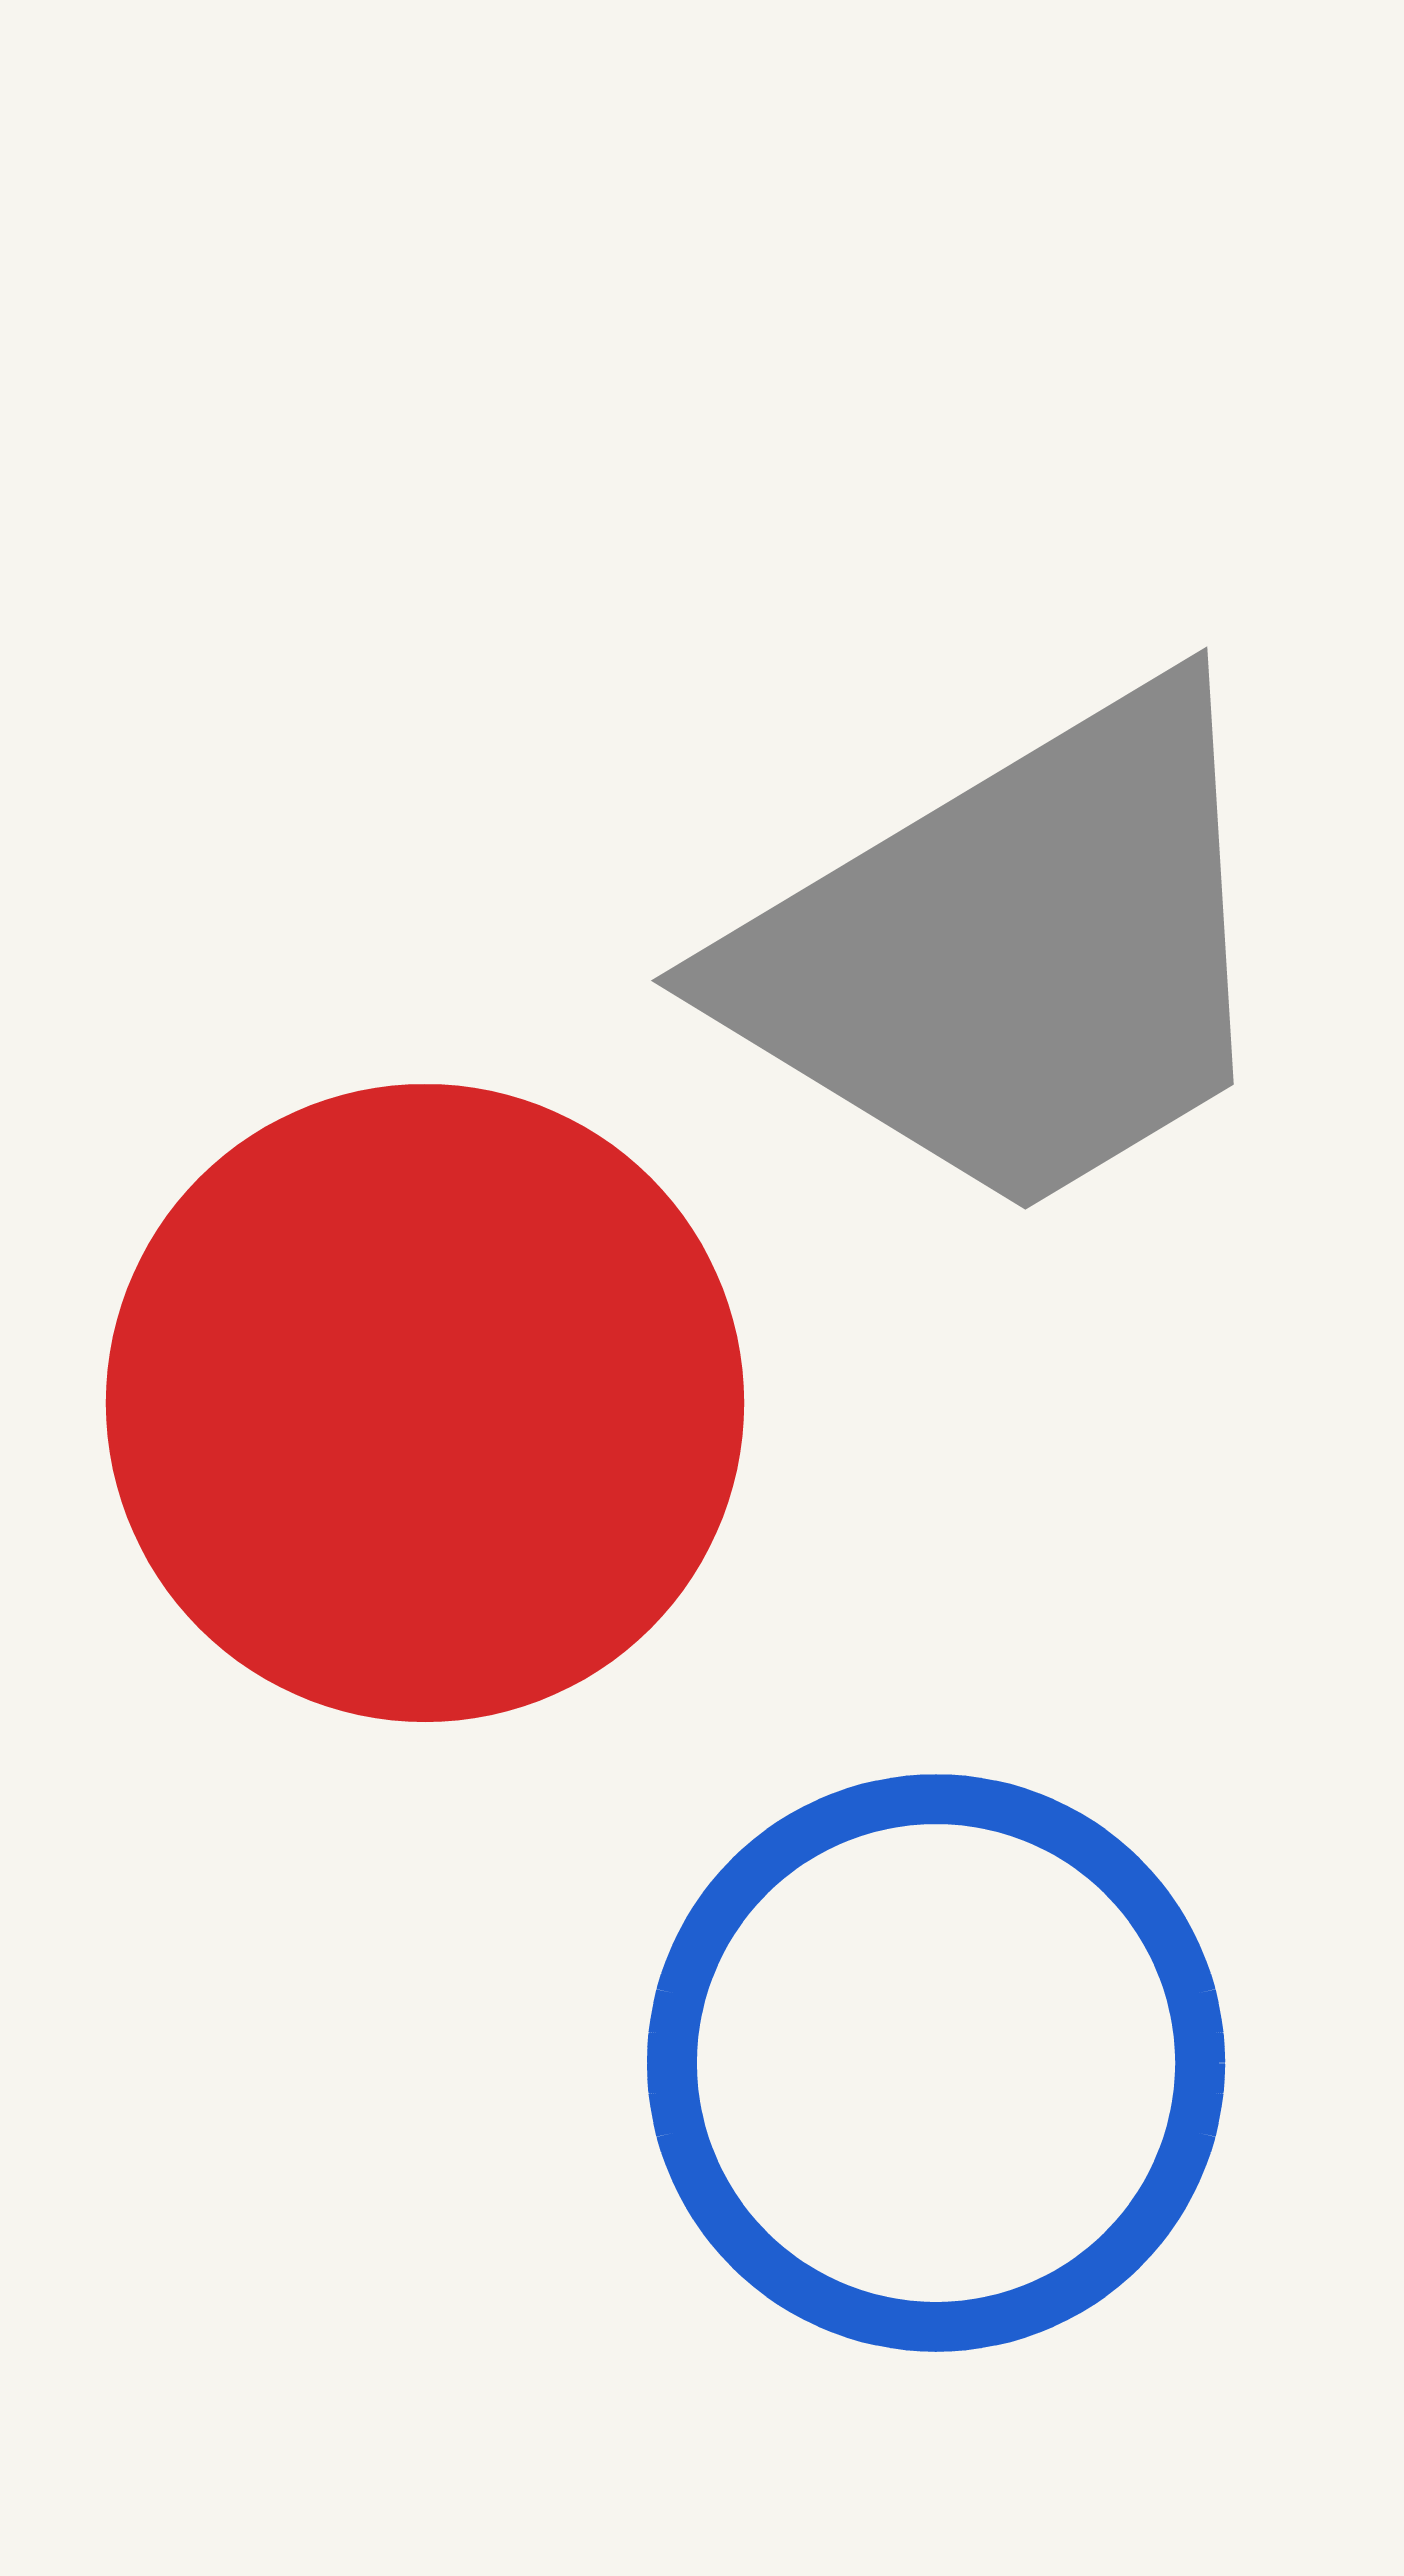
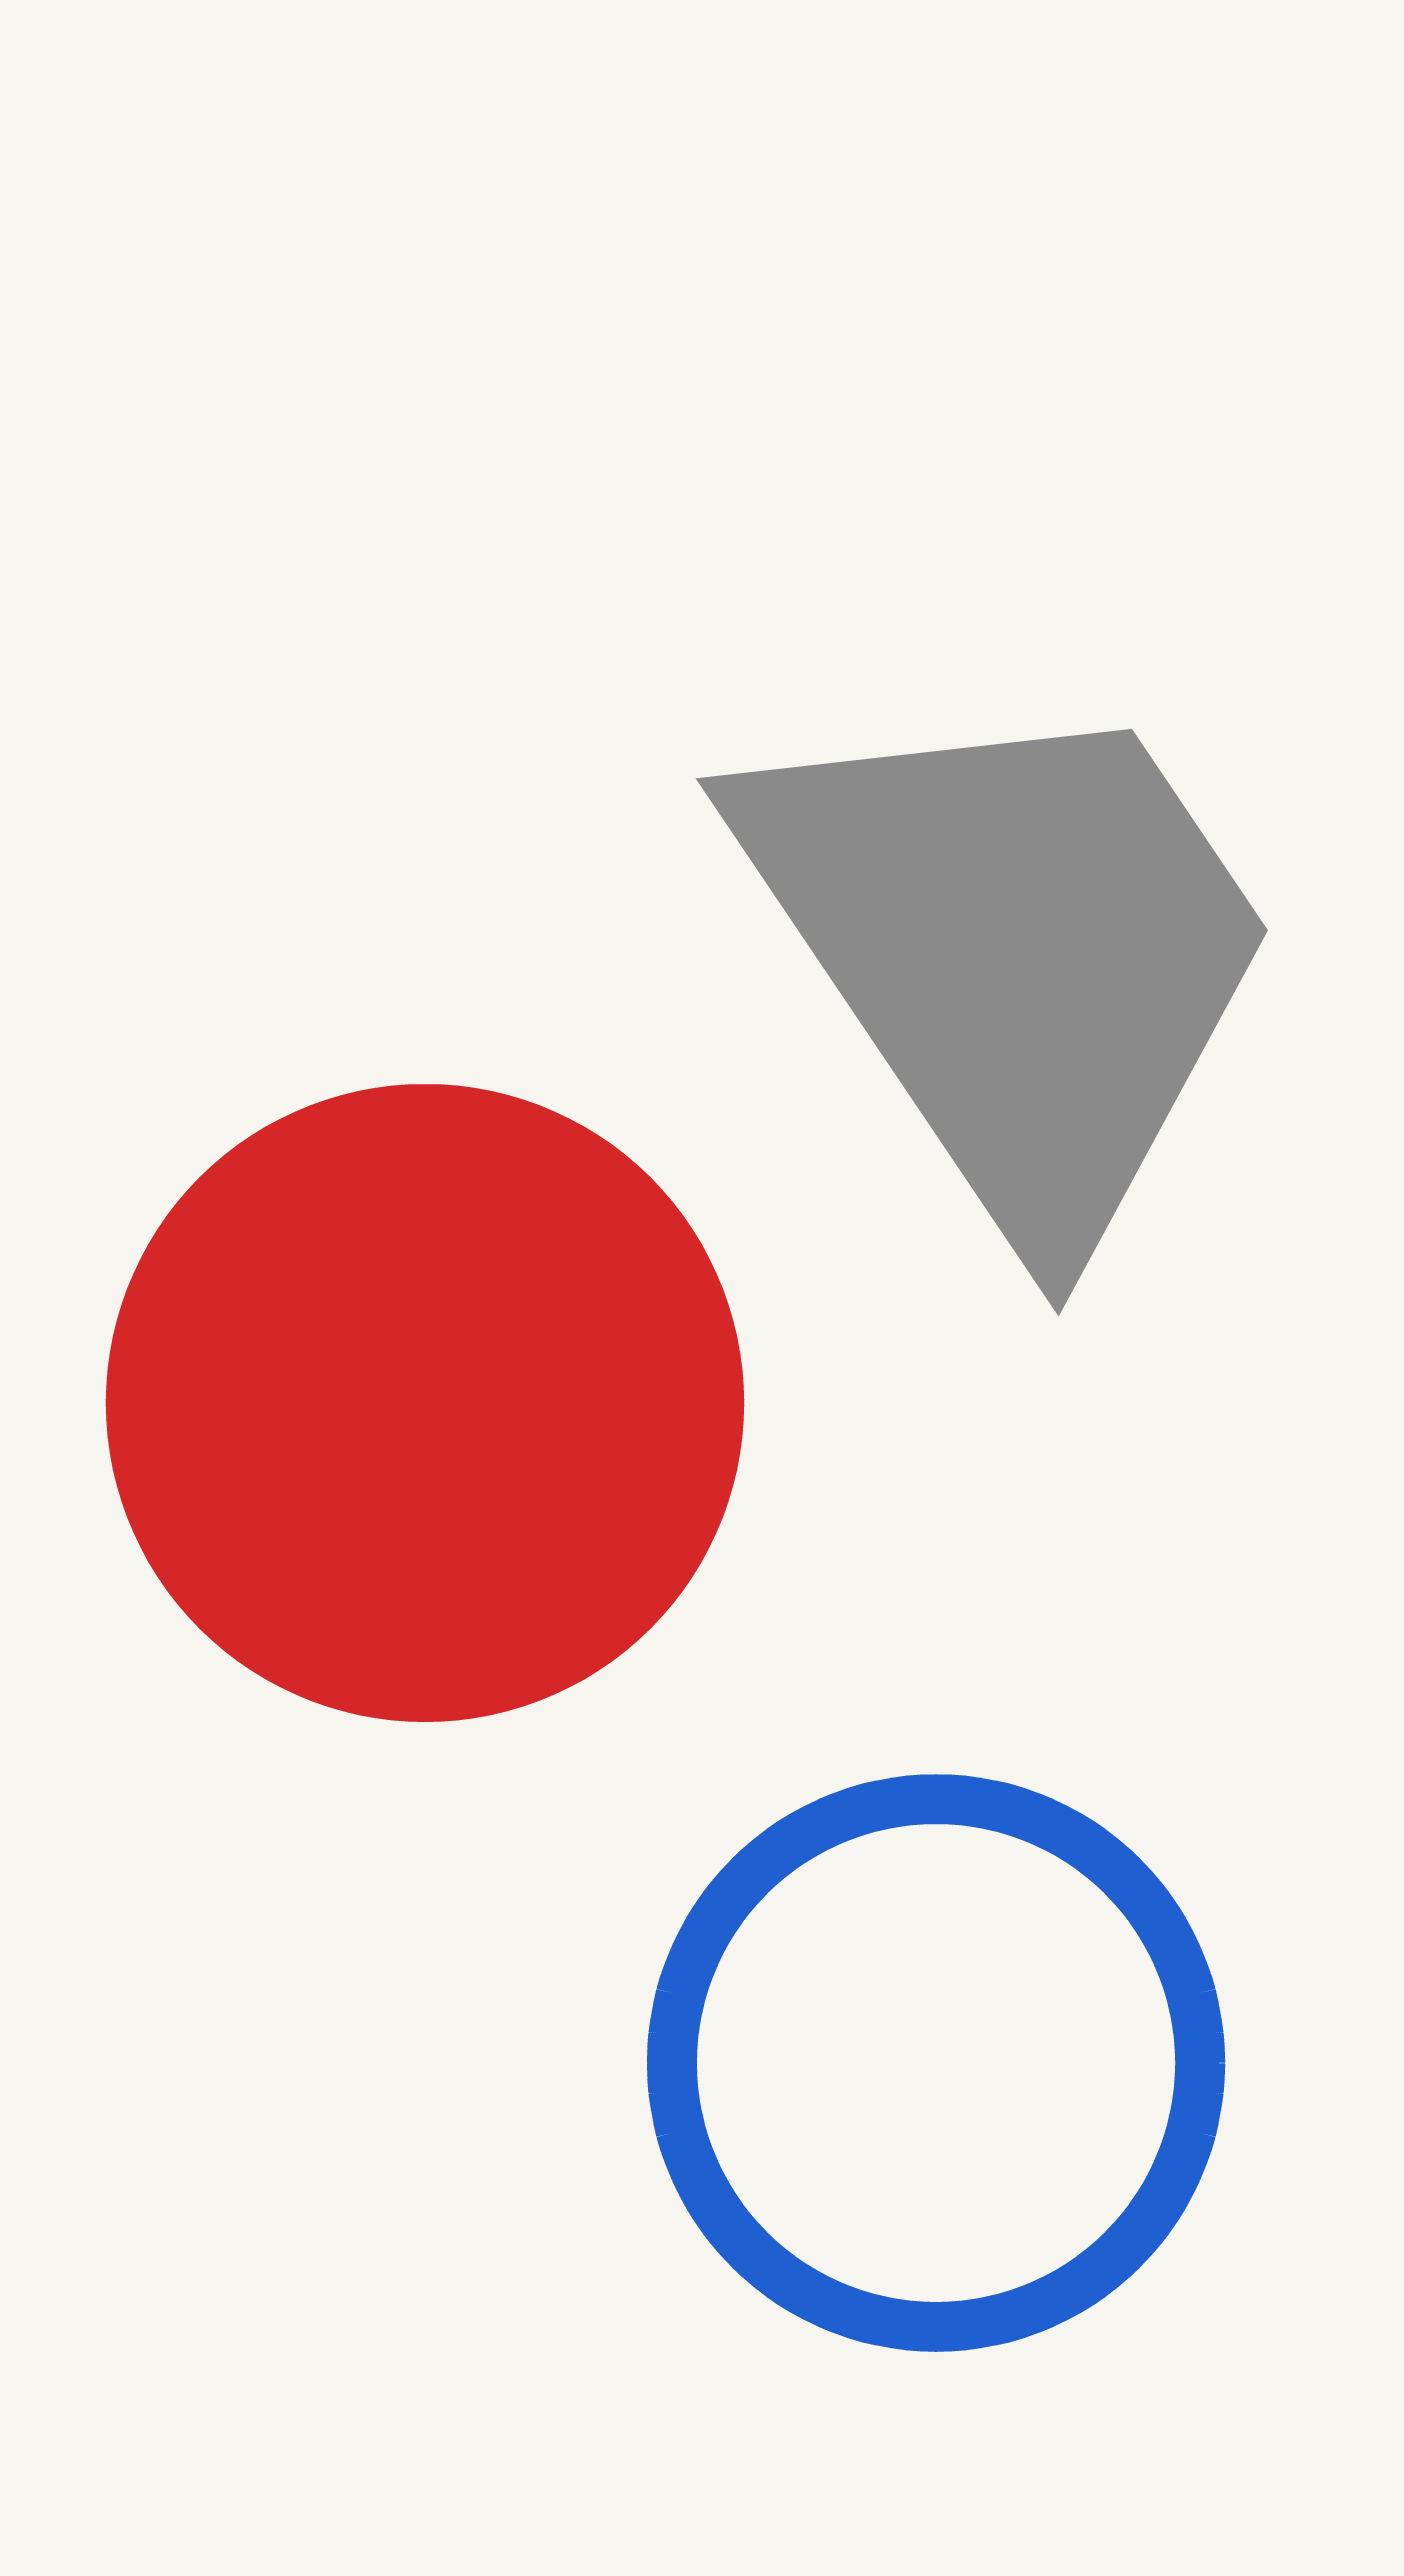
gray trapezoid: rotated 93 degrees counterclockwise
